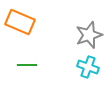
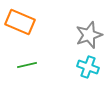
green line: rotated 12 degrees counterclockwise
